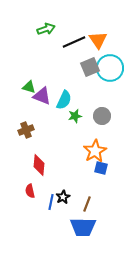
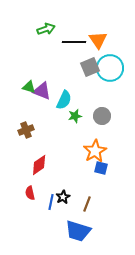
black line: rotated 25 degrees clockwise
purple triangle: moved 5 px up
red diamond: rotated 50 degrees clockwise
red semicircle: moved 2 px down
blue trapezoid: moved 5 px left, 4 px down; rotated 16 degrees clockwise
